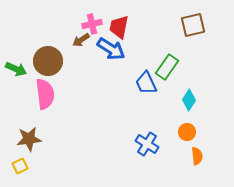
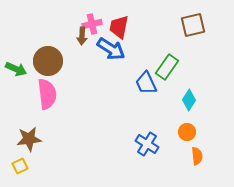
brown arrow: moved 1 px right, 4 px up; rotated 54 degrees counterclockwise
pink semicircle: moved 2 px right
